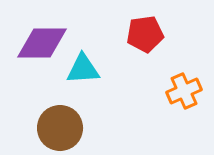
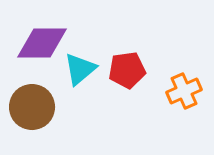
red pentagon: moved 18 px left, 36 px down
cyan triangle: moved 3 px left; rotated 36 degrees counterclockwise
brown circle: moved 28 px left, 21 px up
